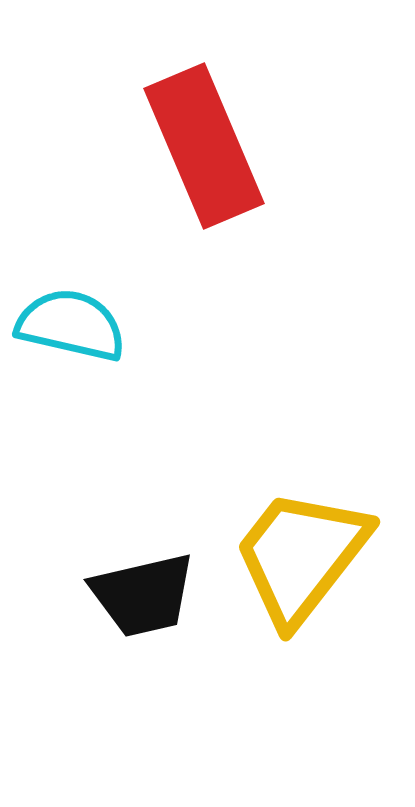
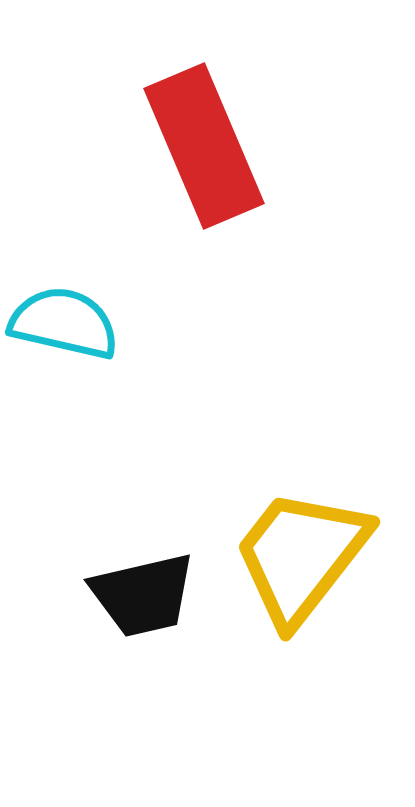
cyan semicircle: moved 7 px left, 2 px up
